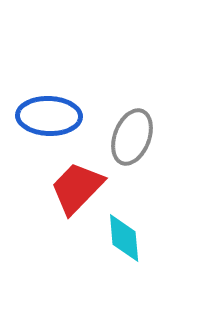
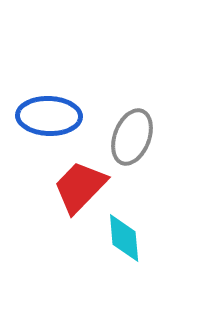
red trapezoid: moved 3 px right, 1 px up
